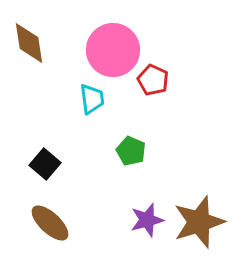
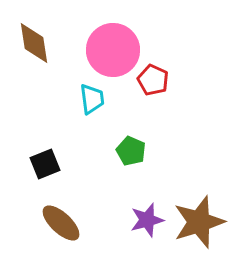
brown diamond: moved 5 px right
black square: rotated 28 degrees clockwise
brown ellipse: moved 11 px right
